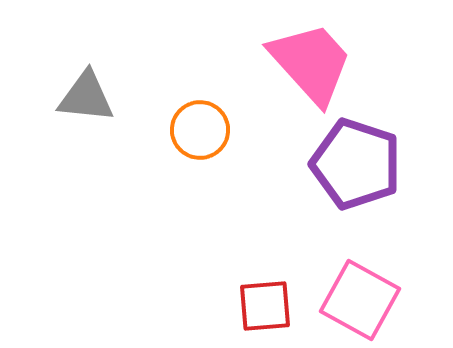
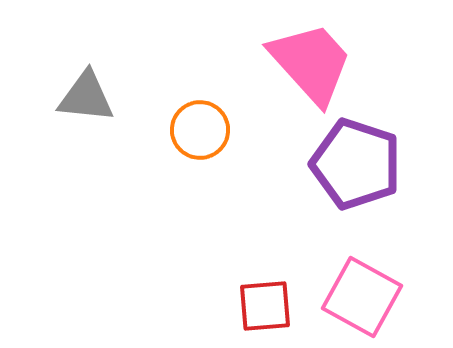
pink square: moved 2 px right, 3 px up
